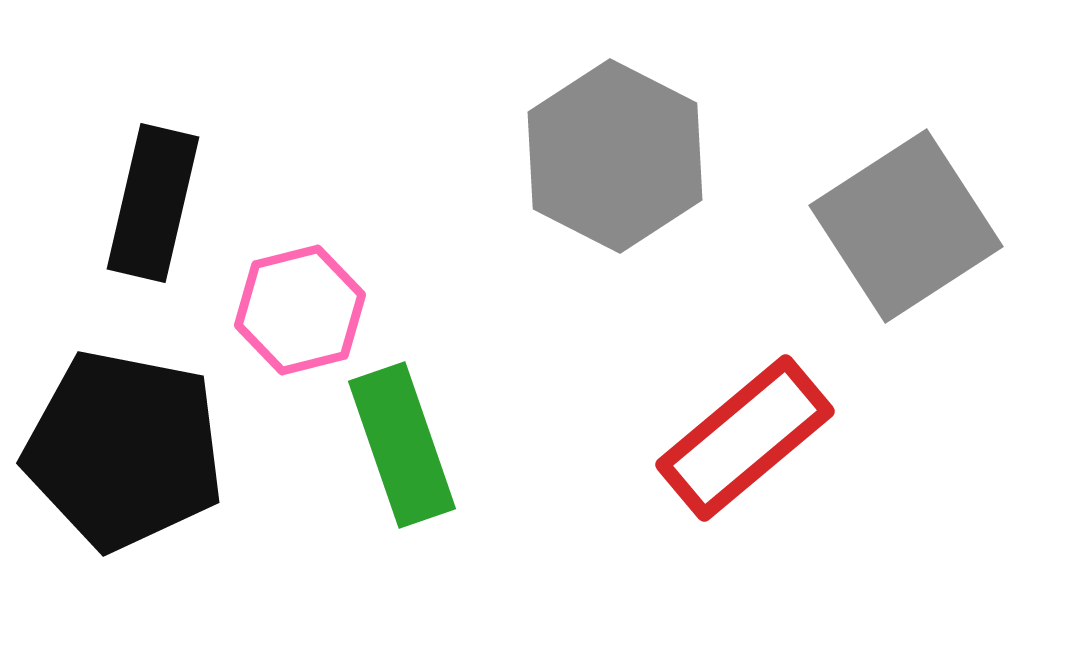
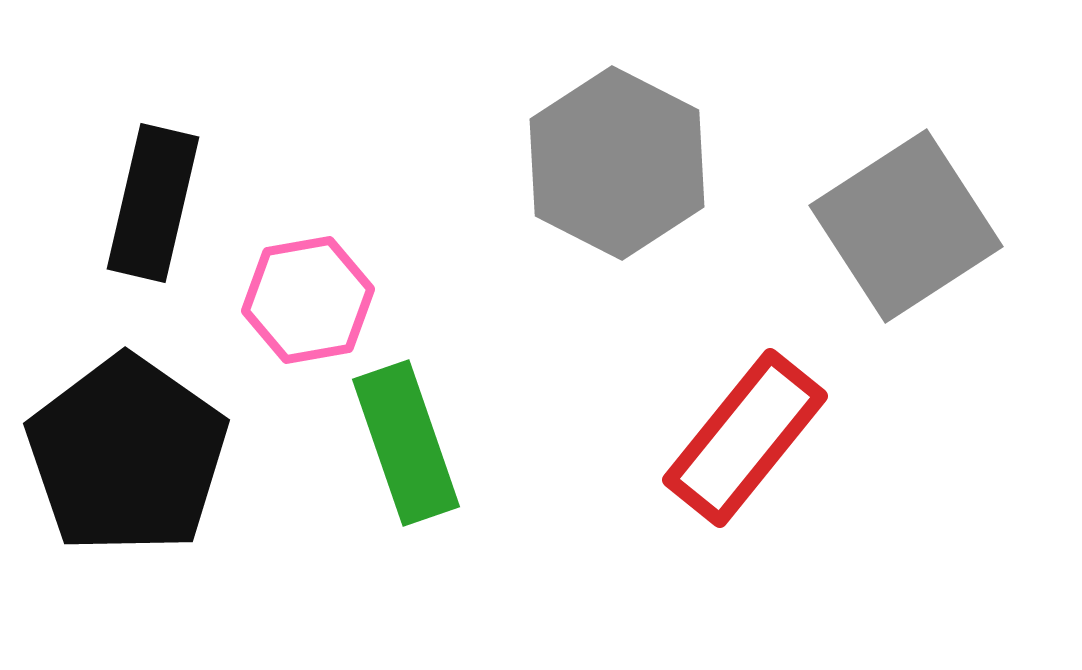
gray hexagon: moved 2 px right, 7 px down
pink hexagon: moved 8 px right, 10 px up; rotated 4 degrees clockwise
red rectangle: rotated 11 degrees counterclockwise
green rectangle: moved 4 px right, 2 px up
black pentagon: moved 3 px right, 5 px down; rotated 24 degrees clockwise
